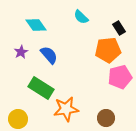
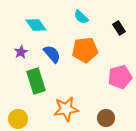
orange pentagon: moved 23 px left
blue semicircle: moved 3 px right, 1 px up
green rectangle: moved 5 px left, 7 px up; rotated 40 degrees clockwise
